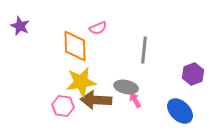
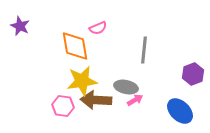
orange diamond: rotated 8 degrees counterclockwise
yellow star: moved 1 px right, 1 px up
pink arrow: rotated 91 degrees clockwise
